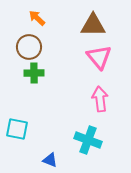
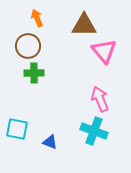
orange arrow: rotated 24 degrees clockwise
brown triangle: moved 9 px left
brown circle: moved 1 px left, 1 px up
pink triangle: moved 5 px right, 6 px up
pink arrow: rotated 15 degrees counterclockwise
cyan cross: moved 6 px right, 9 px up
blue triangle: moved 18 px up
